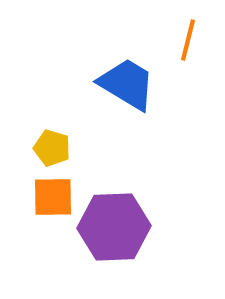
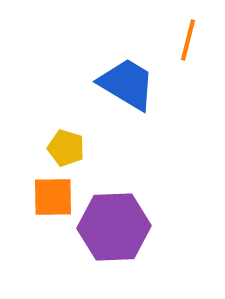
yellow pentagon: moved 14 px right
